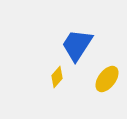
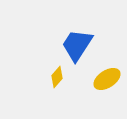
yellow ellipse: rotated 20 degrees clockwise
